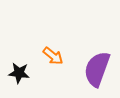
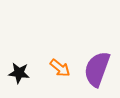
orange arrow: moved 7 px right, 12 px down
